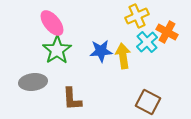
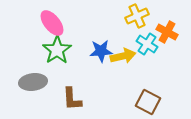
cyan cross: moved 2 px down; rotated 15 degrees counterclockwise
yellow arrow: rotated 85 degrees clockwise
